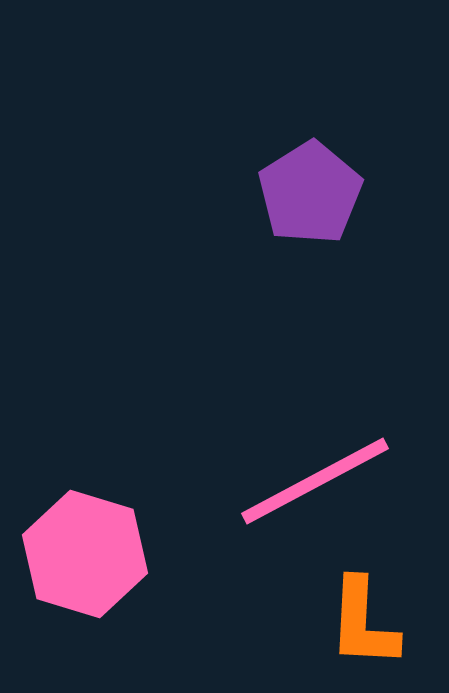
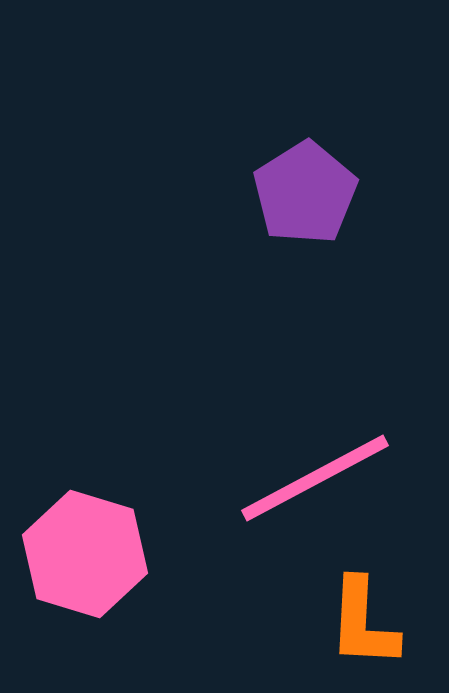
purple pentagon: moved 5 px left
pink line: moved 3 px up
